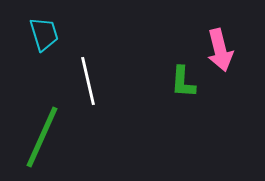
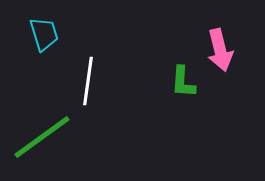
white line: rotated 21 degrees clockwise
green line: rotated 30 degrees clockwise
